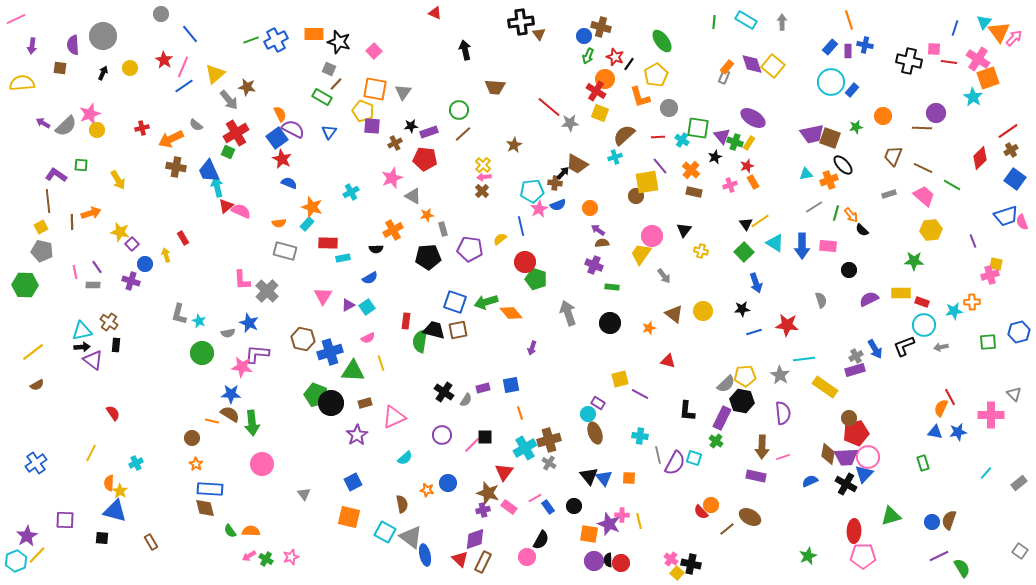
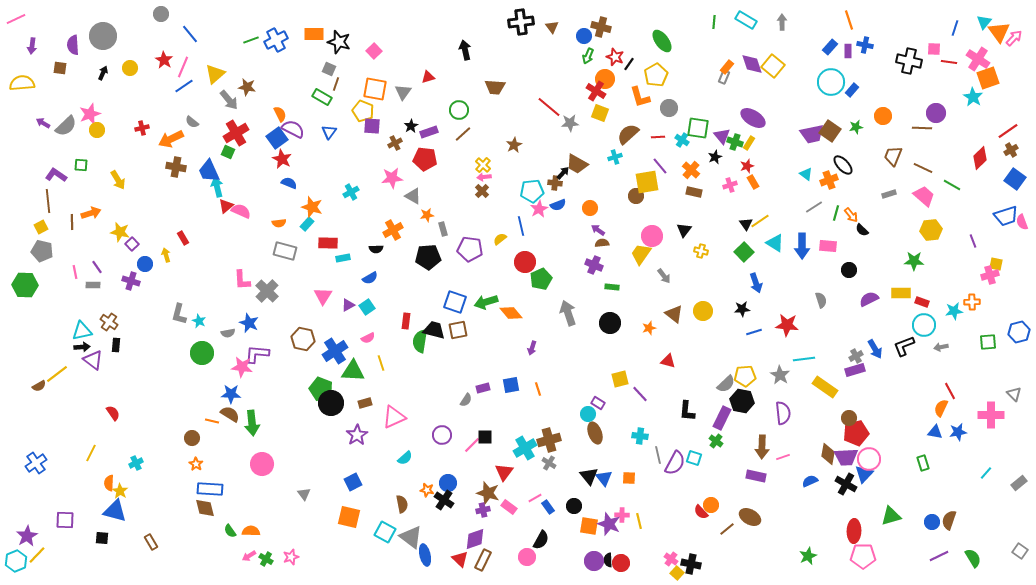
red triangle at (435, 13): moved 7 px left, 64 px down; rotated 40 degrees counterclockwise
brown triangle at (539, 34): moved 13 px right, 7 px up
brown line at (336, 84): rotated 24 degrees counterclockwise
gray semicircle at (196, 125): moved 4 px left, 3 px up
black star at (411, 126): rotated 24 degrees counterclockwise
brown semicircle at (624, 135): moved 4 px right, 1 px up
brown square at (830, 138): moved 7 px up; rotated 15 degrees clockwise
cyan triangle at (806, 174): rotated 48 degrees clockwise
pink star at (392, 178): rotated 15 degrees clockwise
green pentagon at (536, 279): moved 5 px right; rotated 30 degrees clockwise
yellow line at (33, 352): moved 24 px right, 22 px down
blue cross at (330, 352): moved 5 px right, 1 px up; rotated 15 degrees counterclockwise
brown semicircle at (37, 385): moved 2 px right, 1 px down
black cross at (444, 392): moved 108 px down
purple line at (640, 394): rotated 18 degrees clockwise
green pentagon at (316, 395): moved 5 px right, 6 px up
red line at (950, 397): moved 6 px up
orange line at (520, 413): moved 18 px right, 24 px up
pink circle at (868, 457): moved 1 px right, 2 px down
orange square at (589, 534): moved 8 px up
brown rectangle at (483, 562): moved 2 px up
green semicircle at (962, 568): moved 11 px right, 10 px up
